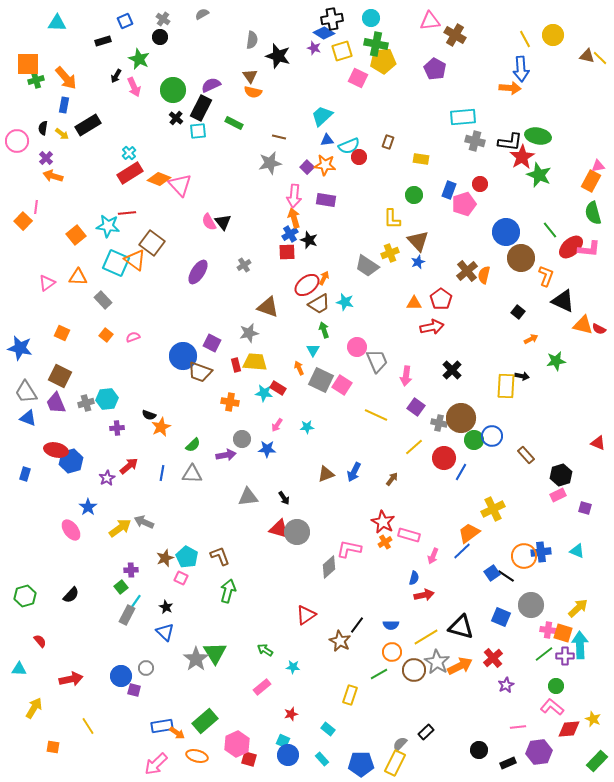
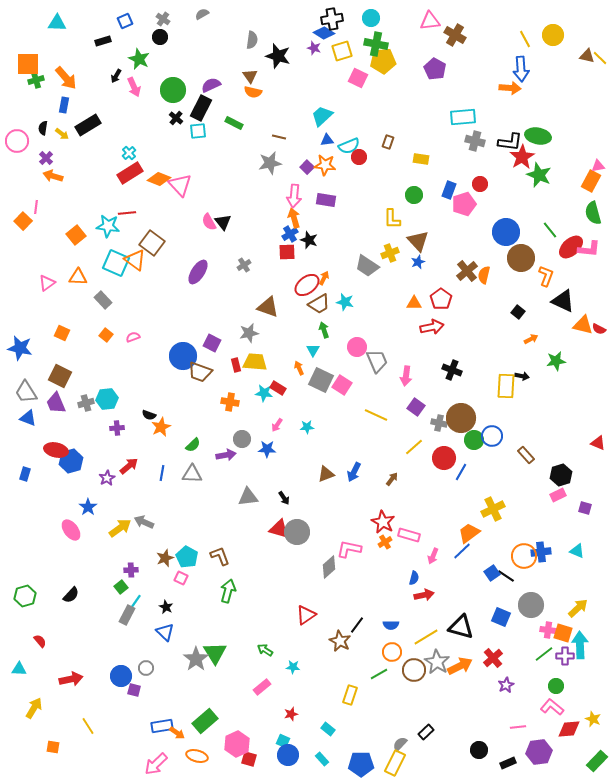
black cross at (452, 370): rotated 24 degrees counterclockwise
